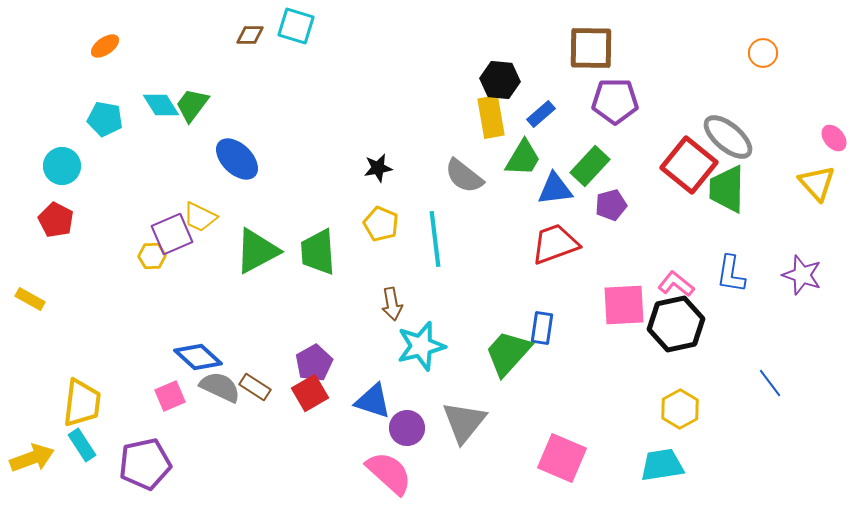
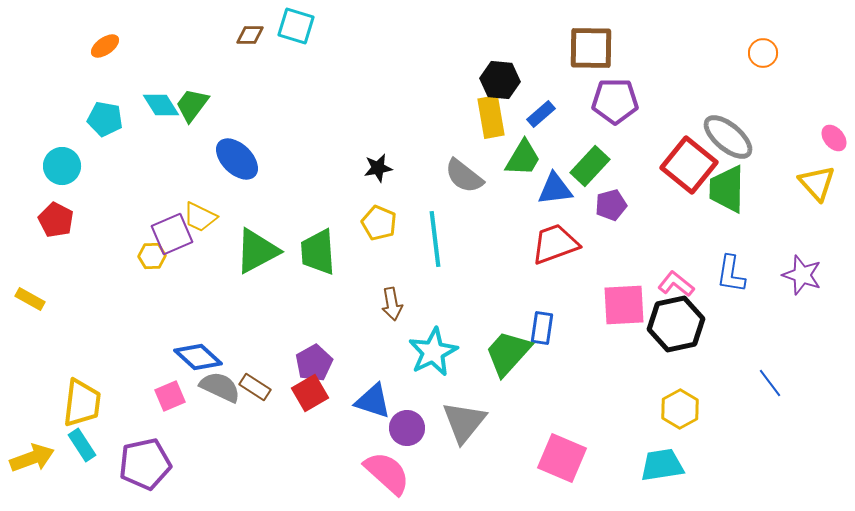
yellow pentagon at (381, 224): moved 2 px left, 1 px up
cyan star at (421, 346): moved 12 px right, 6 px down; rotated 12 degrees counterclockwise
pink semicircle at (389, 473): moved 2 px left
